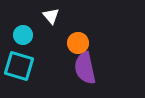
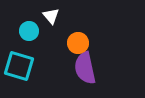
cyan circle: moved 6 px right, 4 px up
